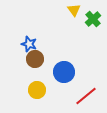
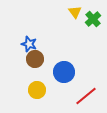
yellow triangle: moved 1 px right, 2 px down
